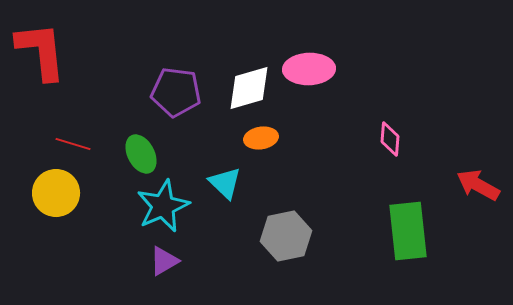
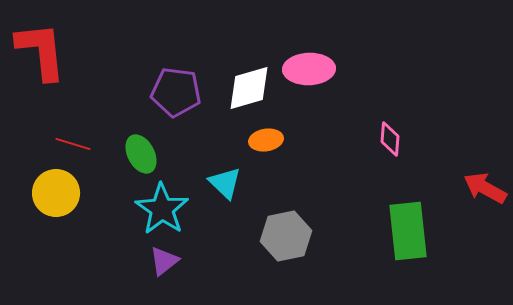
orange ellipse: moved 5 px right, 2 px down
red arrow: moved 7 px right, 3 px down
cyan star: moved 1 px left, 3 px down; rotated 14 degrees counterclockwise
purple triangle: rotated 8 degrees counterclockwise
